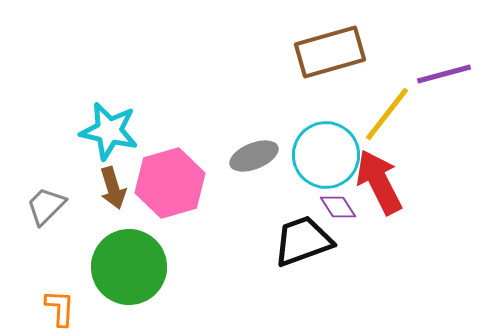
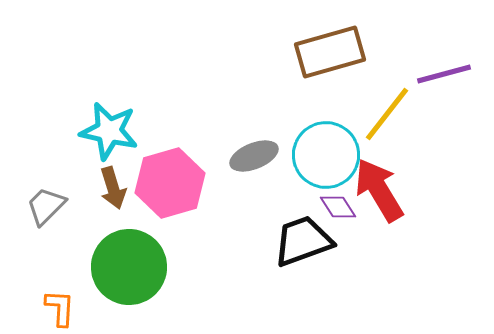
red arrow: moved 8 px down; rotated 4 degrees counterclockwise
